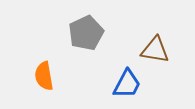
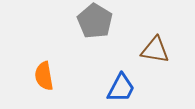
gray pentagon: moved 9 px right, 12 px up; rotated 16 degrees counterclockwise
blue trapezoid: moved 6 px left, 4 px down
